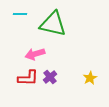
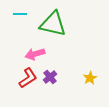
red L-shape: rotated 35 degrees counterclockwise
